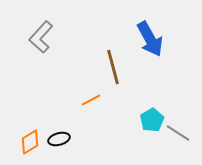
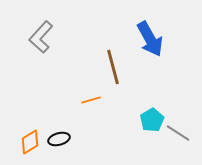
orange line: rotated 12 degrees clockwise
